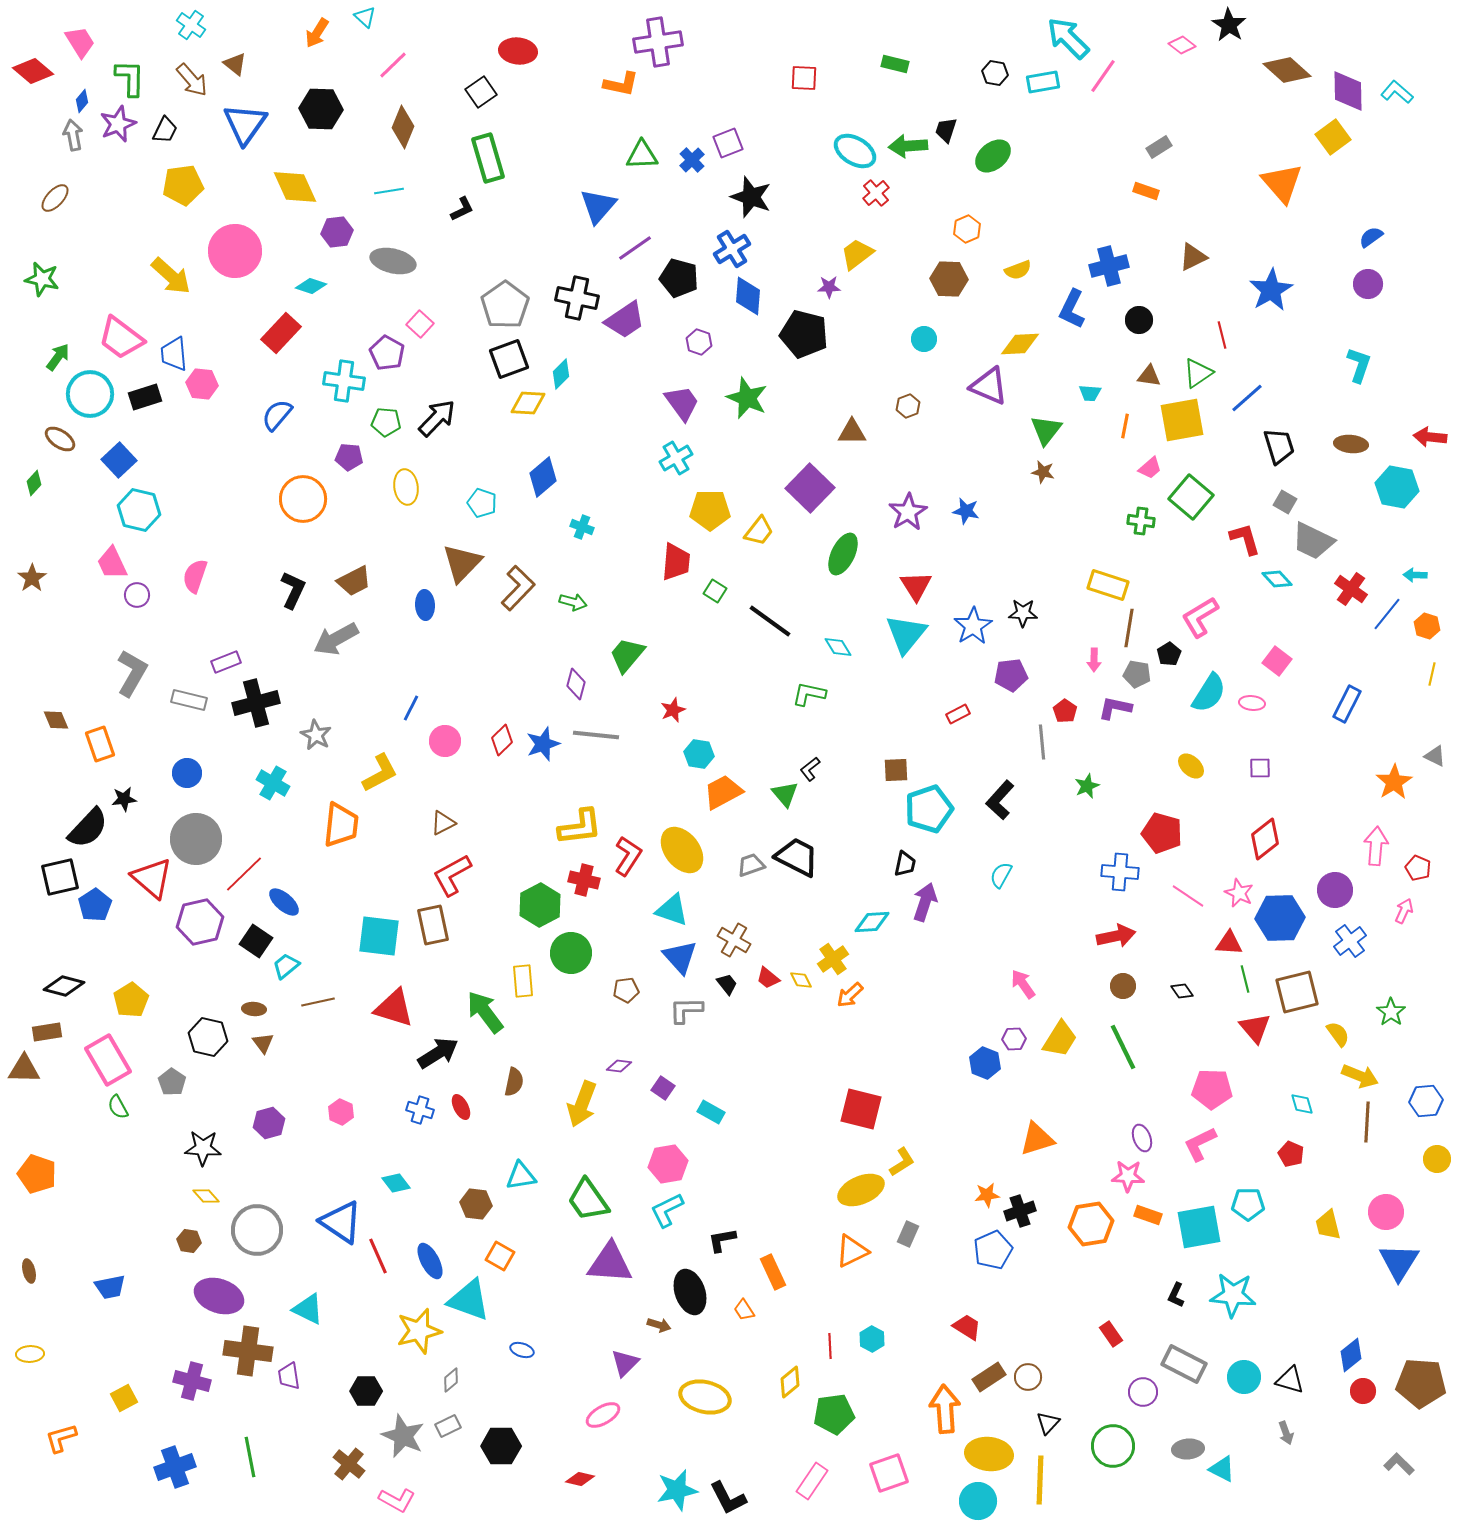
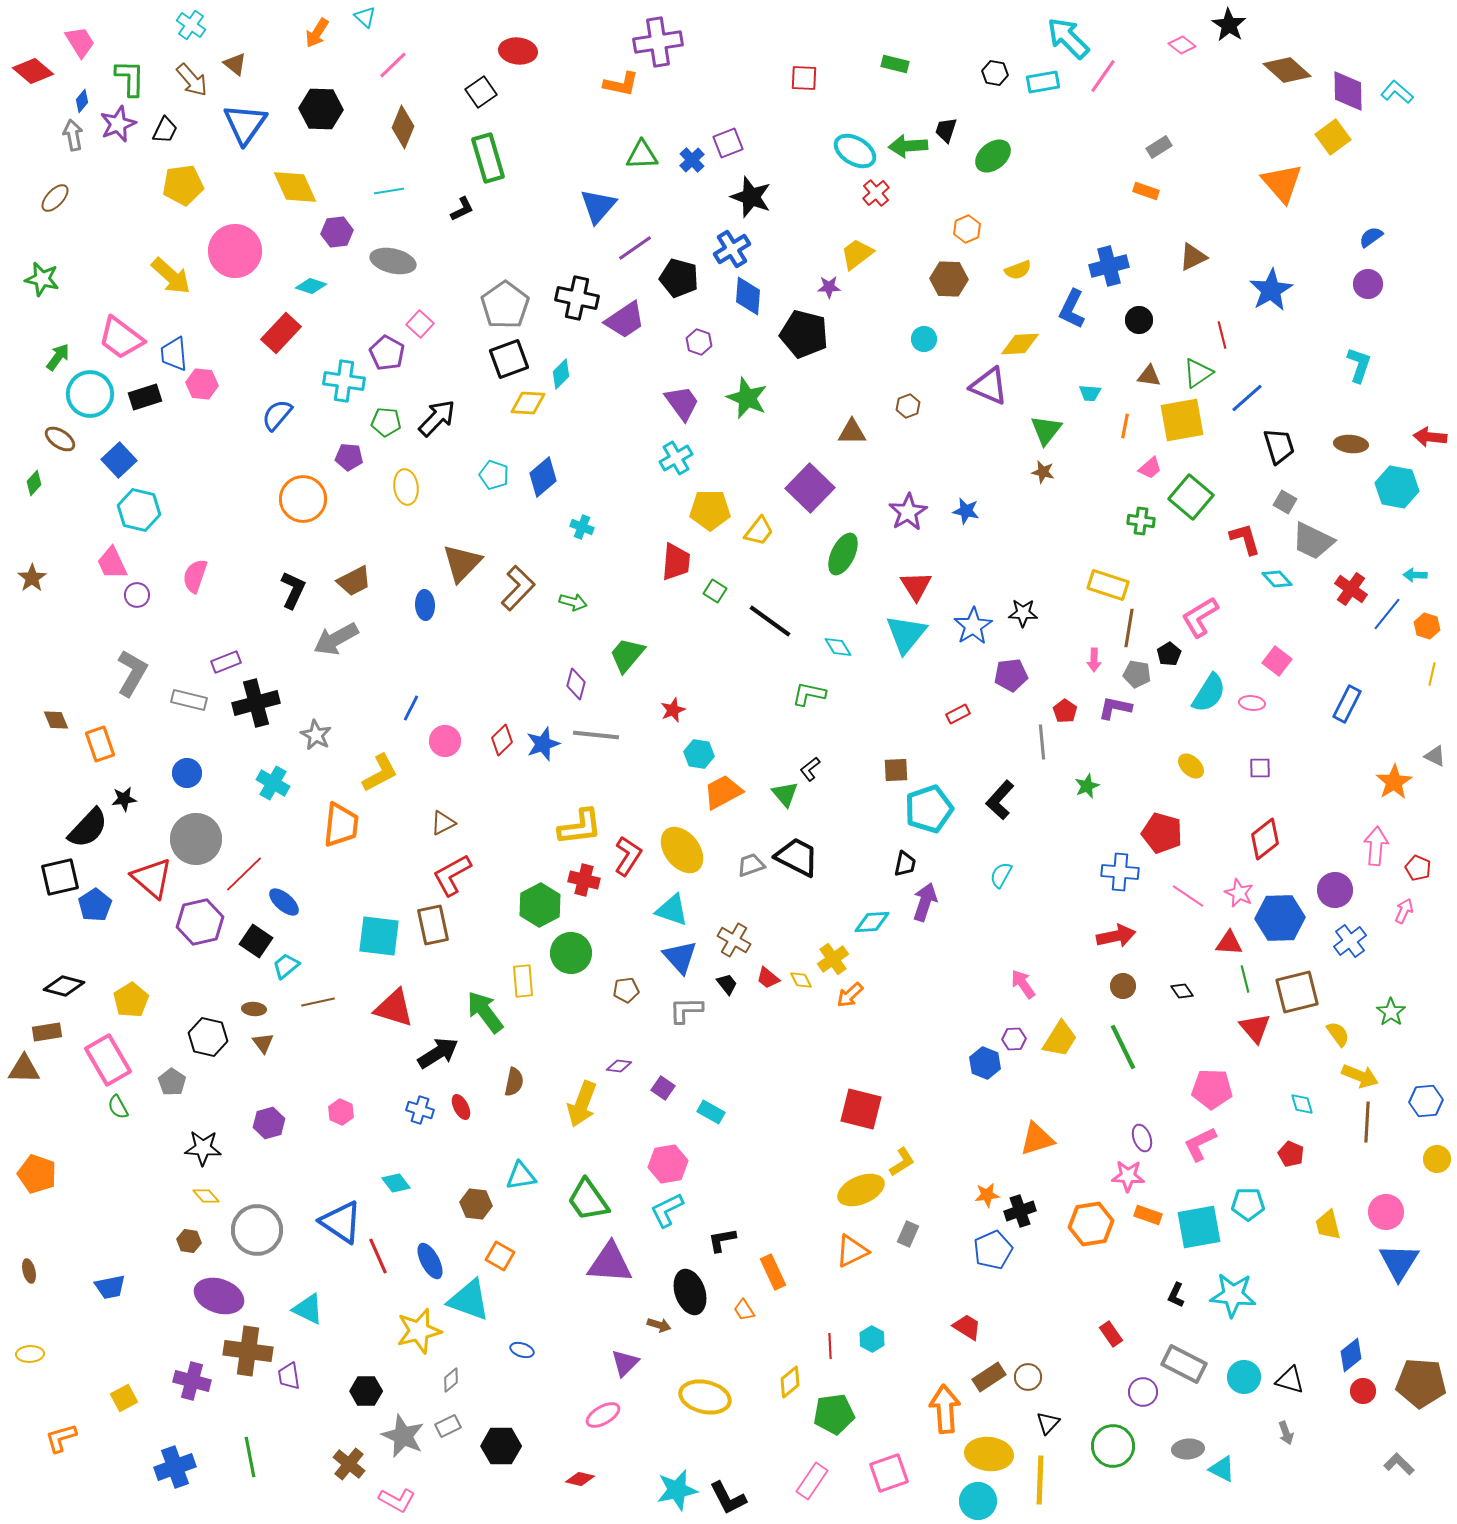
cyan pentagon at (482, 503): moved 12 px right, 28 px up
